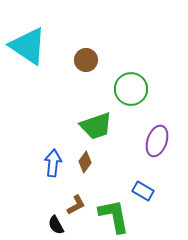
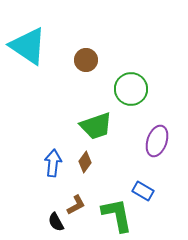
green L-shape: moved 3 px right, 1 px up
black semicircle: moved 3 px up
